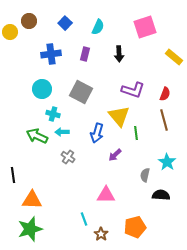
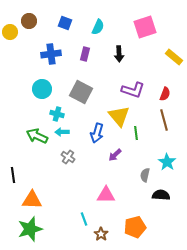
blue square: rotated 24 degrees counterclockwise
cyan cross: moved 4 px right
